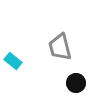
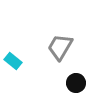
gray trapezoid: rotated 44 degrees clockwise
